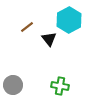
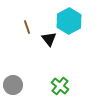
cyan hexagon: moved 1 px down
brown line: rotated 72 degrees counterclockwise
green cross: rotated 30 degrees clockwise
